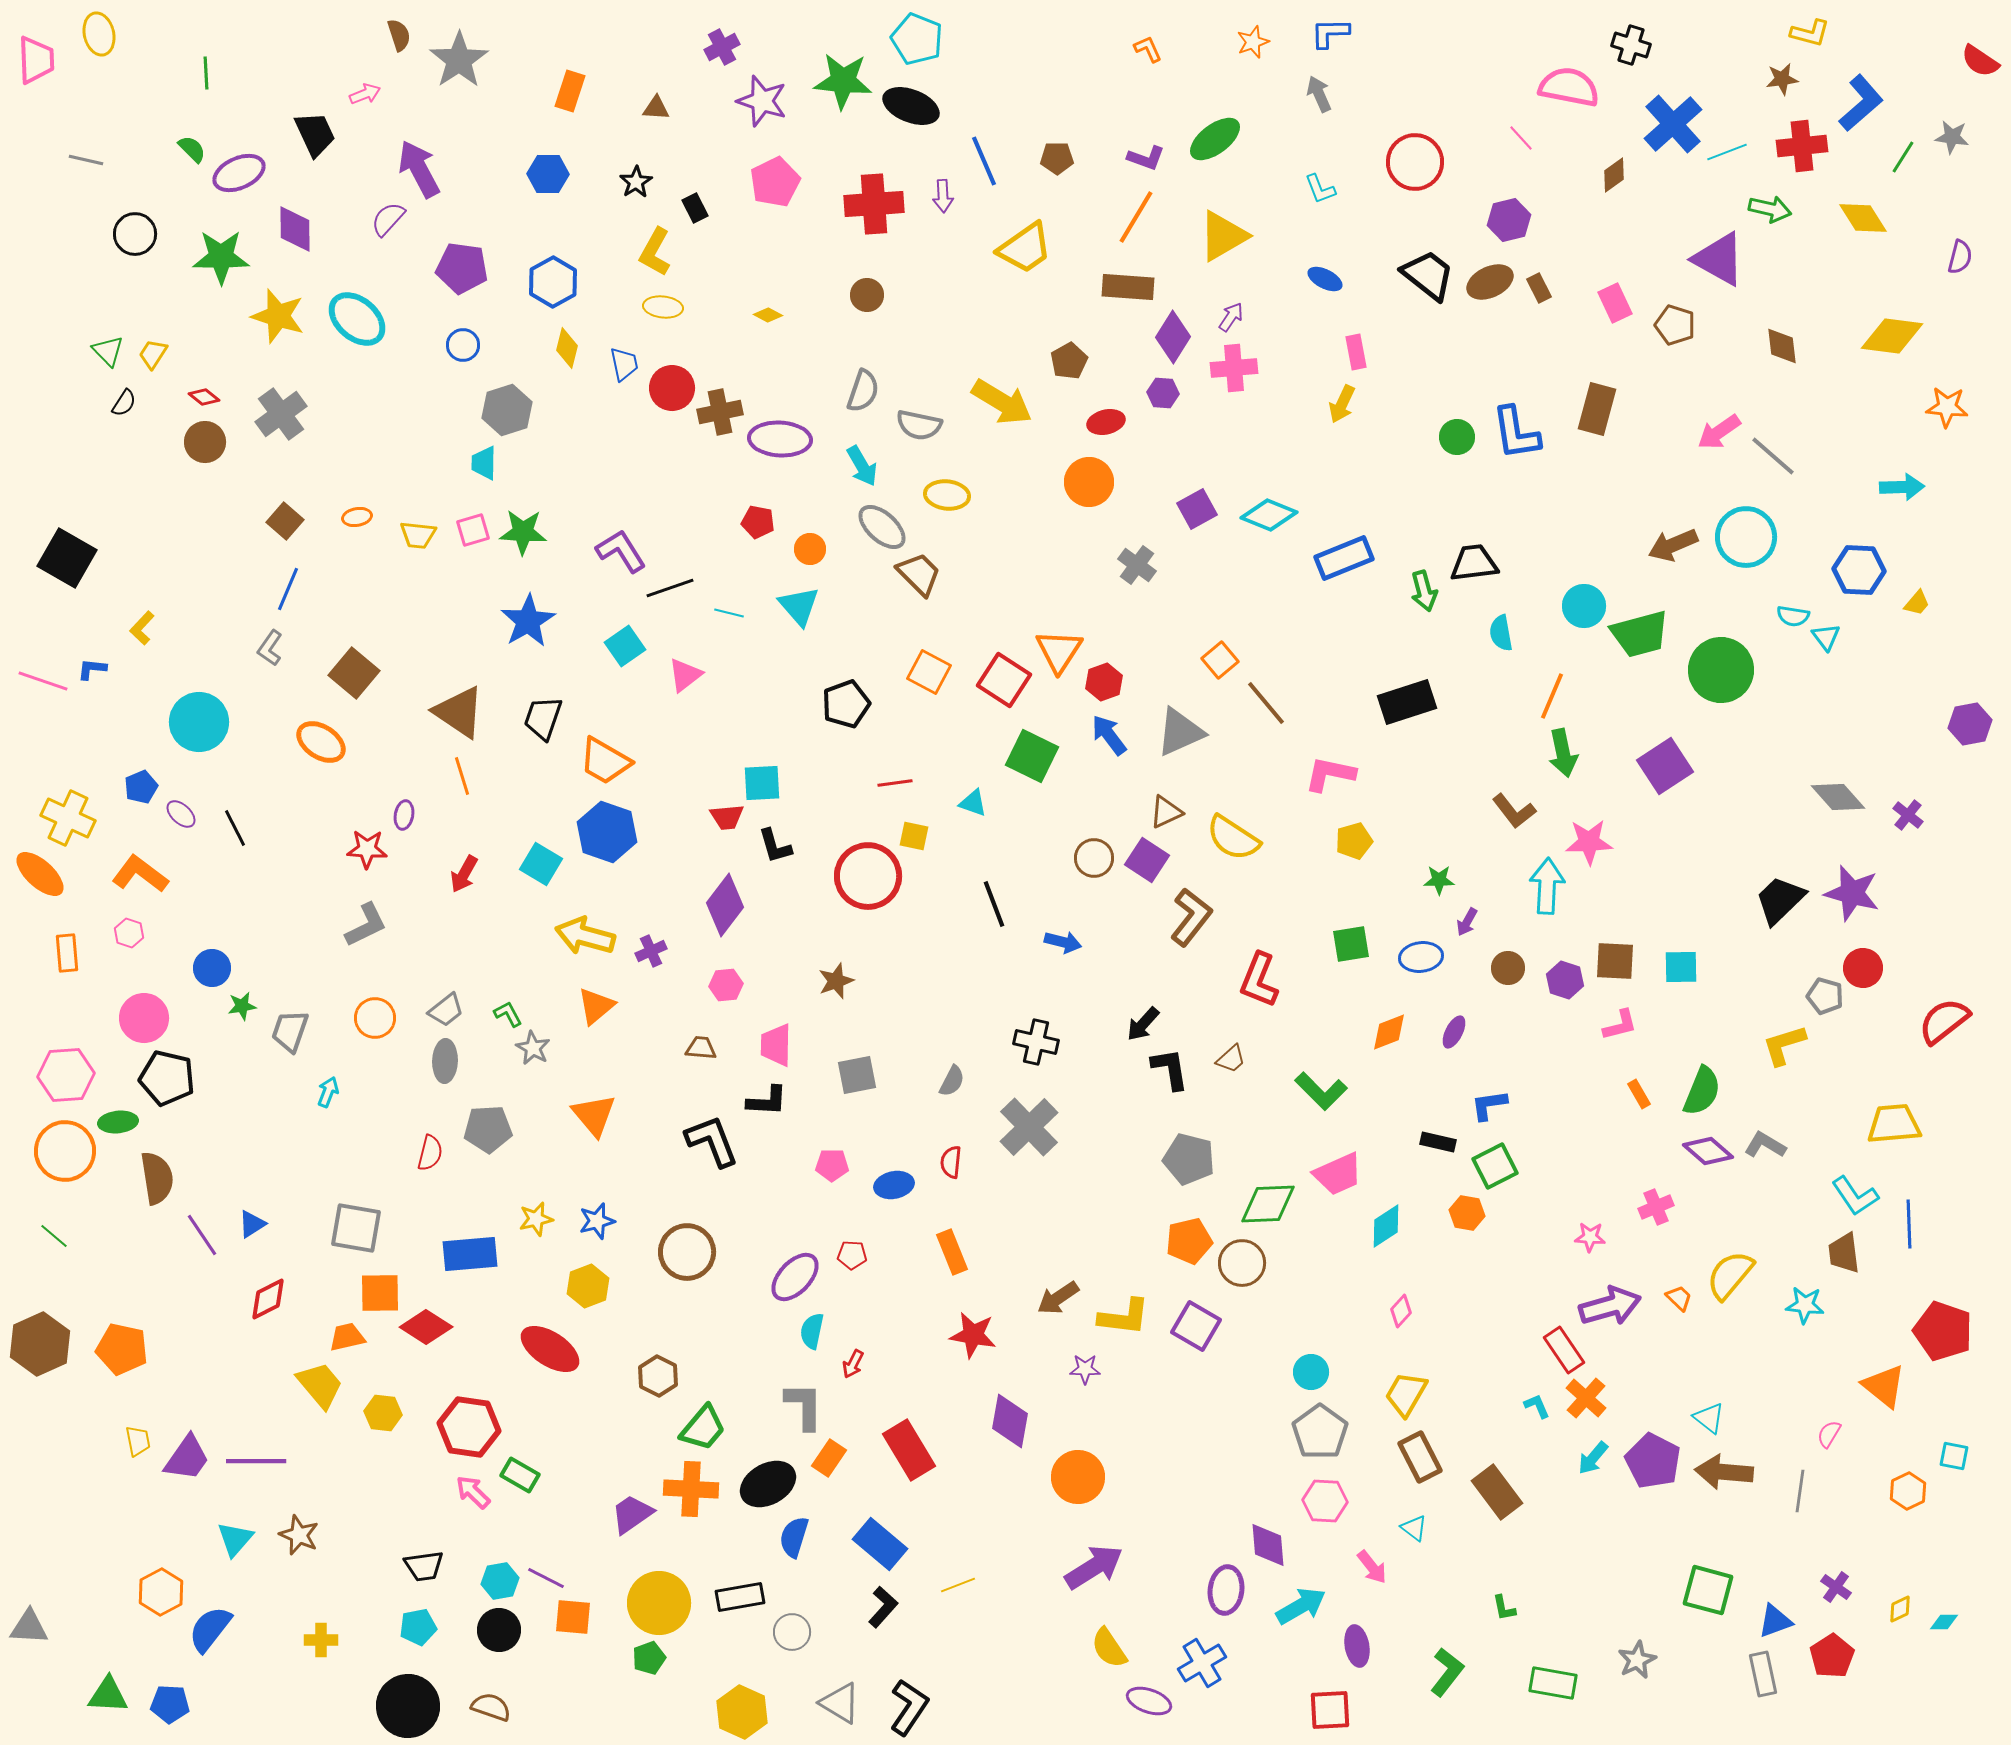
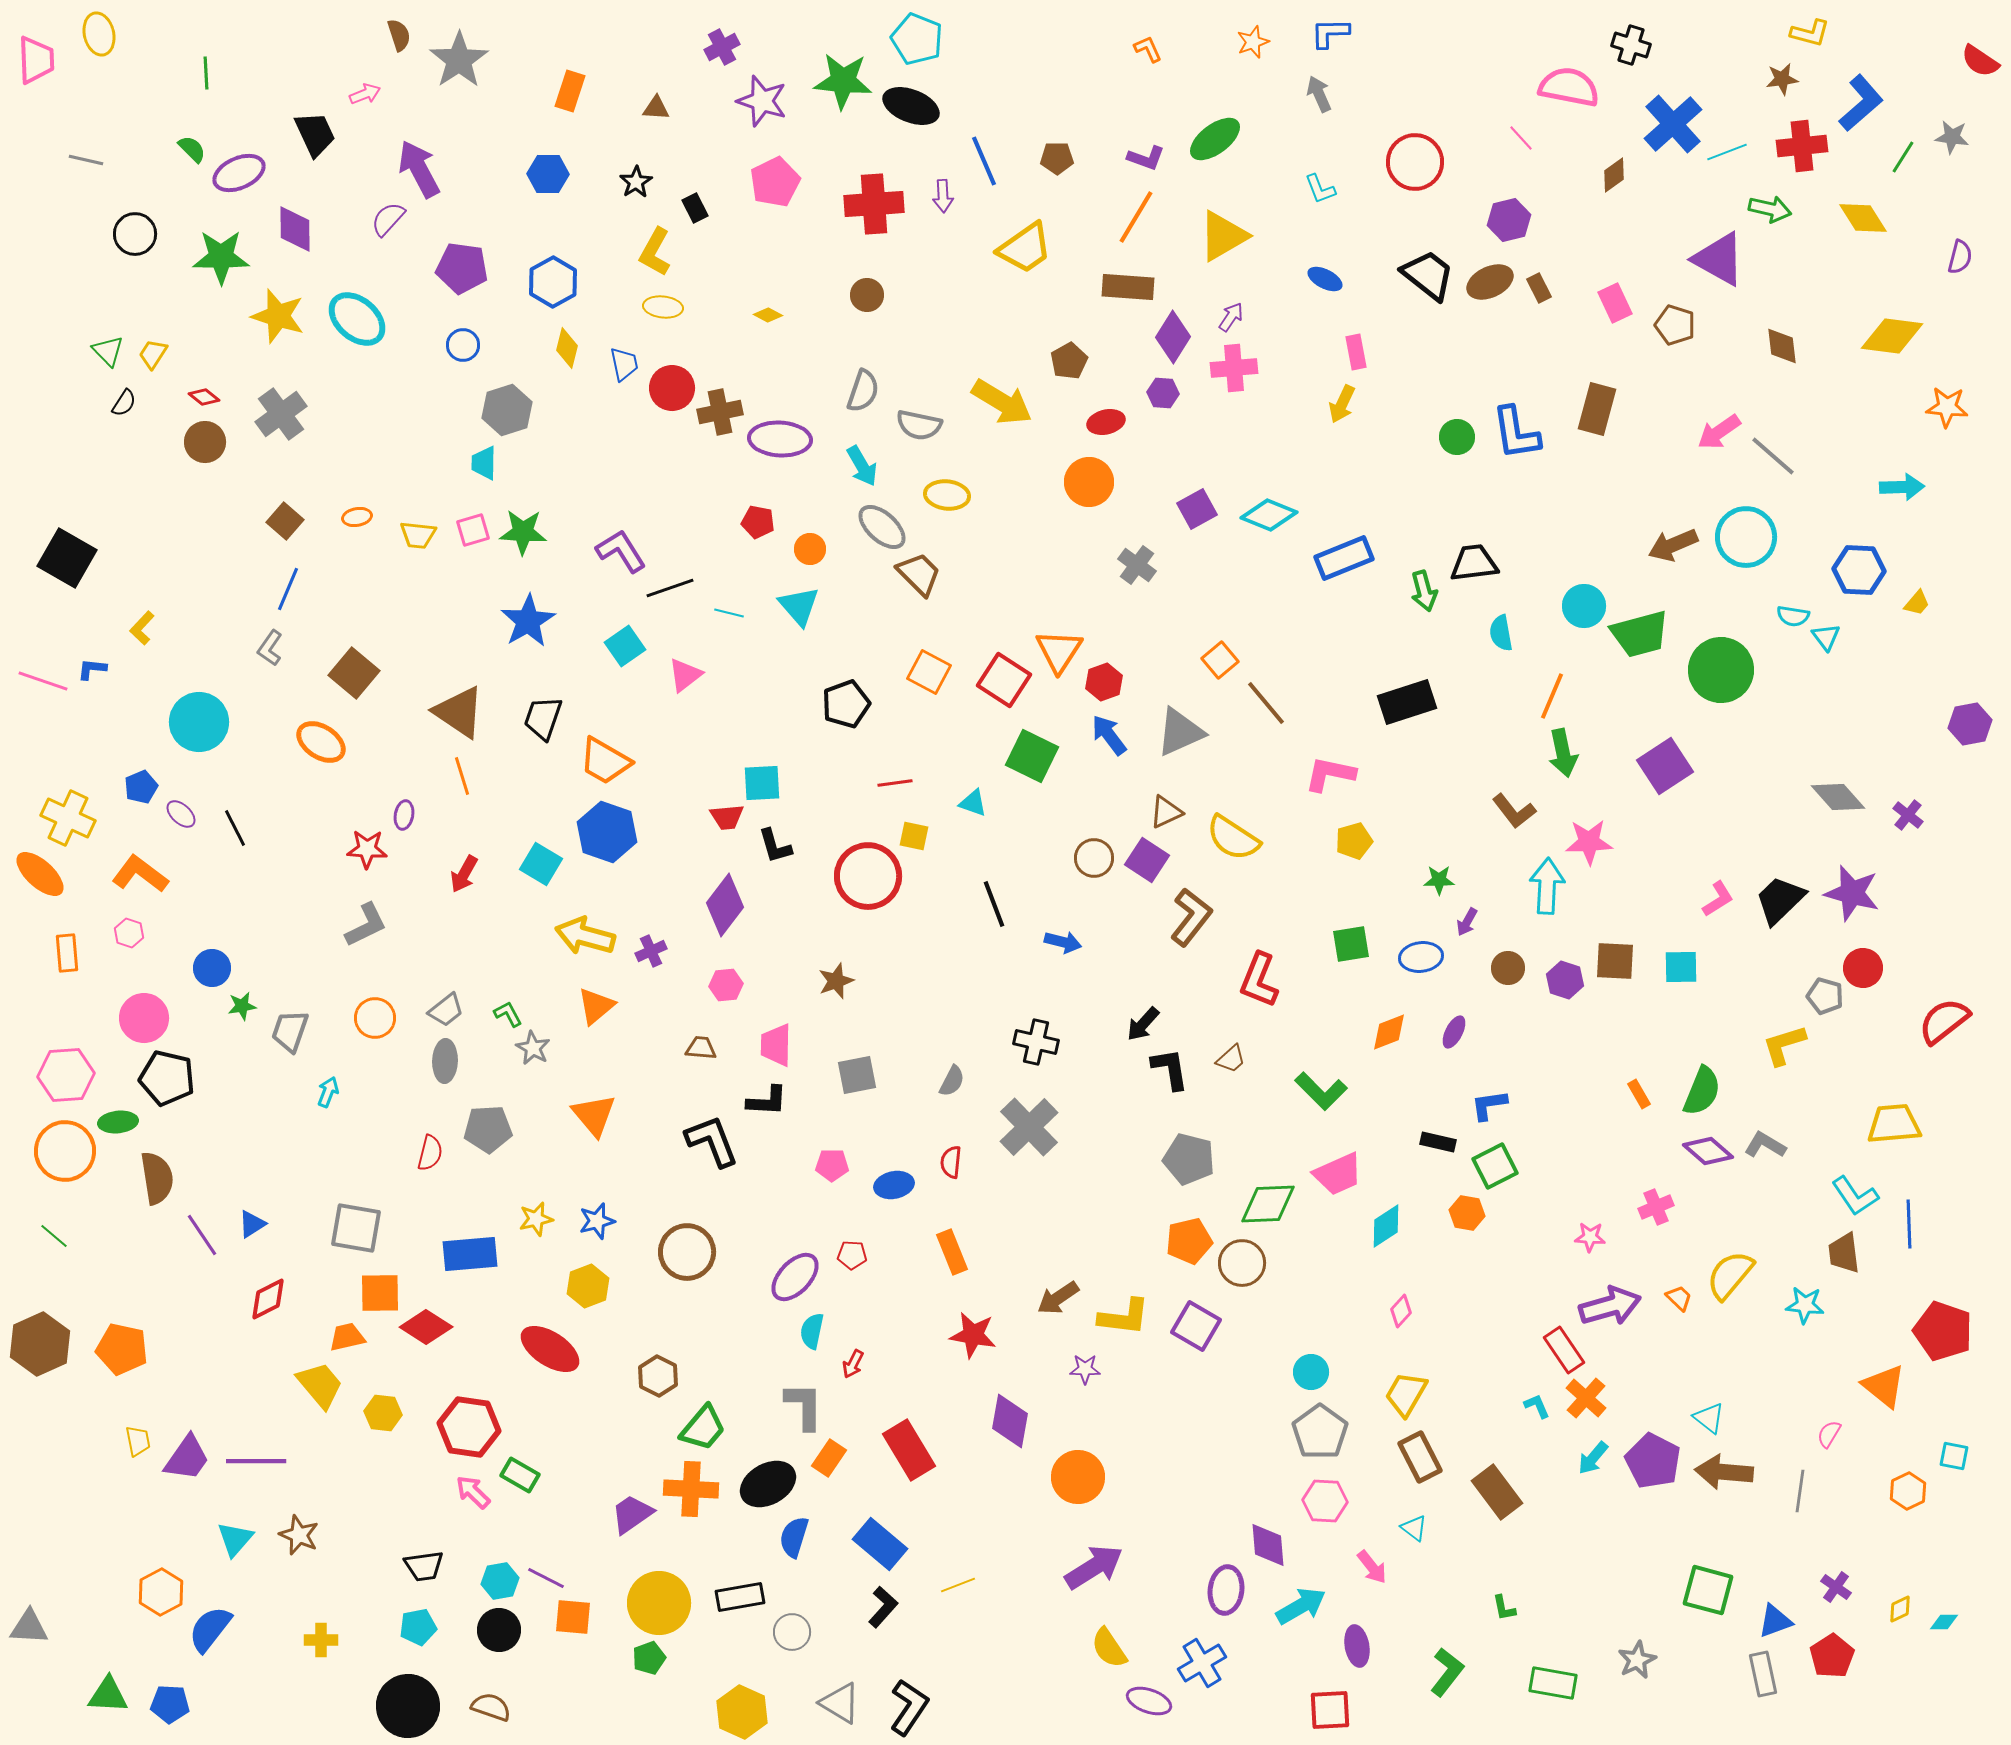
pink L-shape at (1620, 1025): moved 98 px right, 126 px up; rotated 18 degrees counterclockwise
